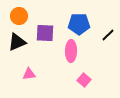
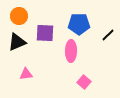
pink triangle: moved 3 px left
pink square: moved 2 px down
